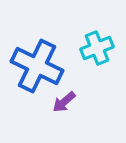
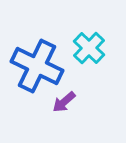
cyan cross: moved 8 px left; rotated 24 degrees counterclockwise
